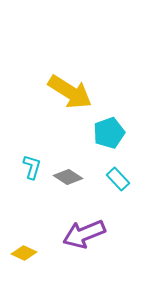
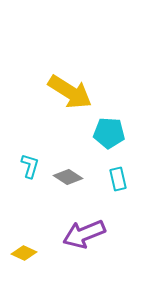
cyan pentagon: rotated 24 degrees clockwise
cyan L-shape: moved 2 px left, 1 px up
cyan rectangle: rotated 30 degrees clockwise
